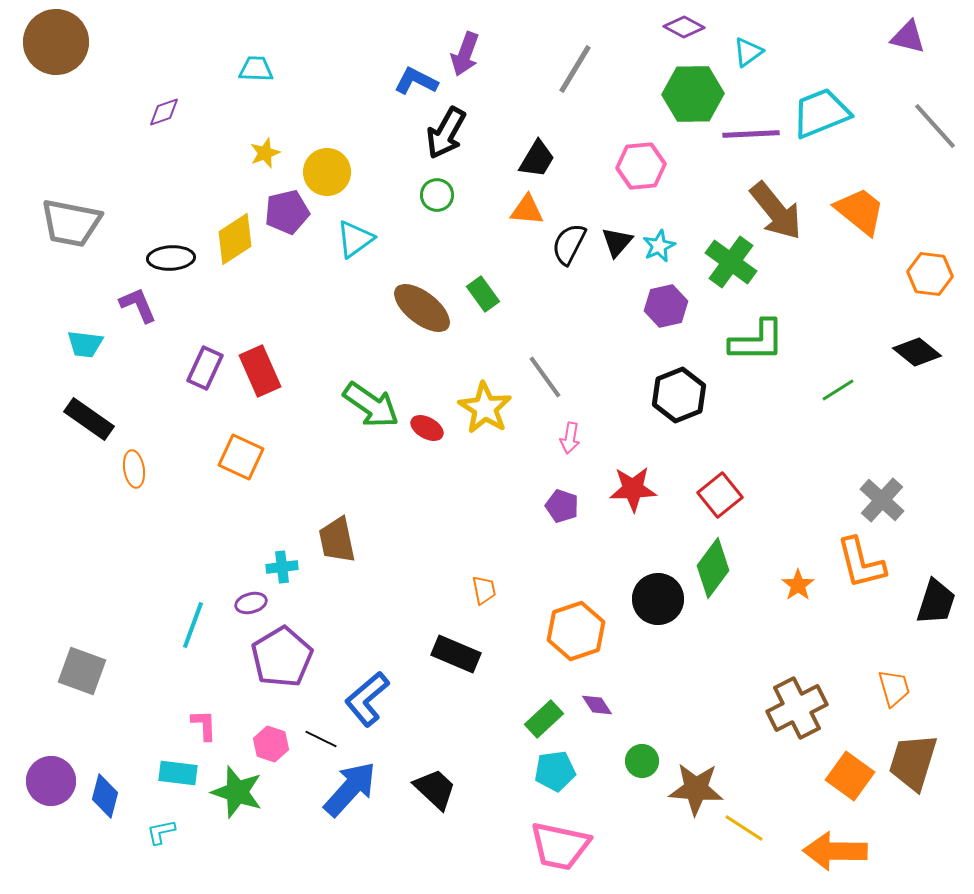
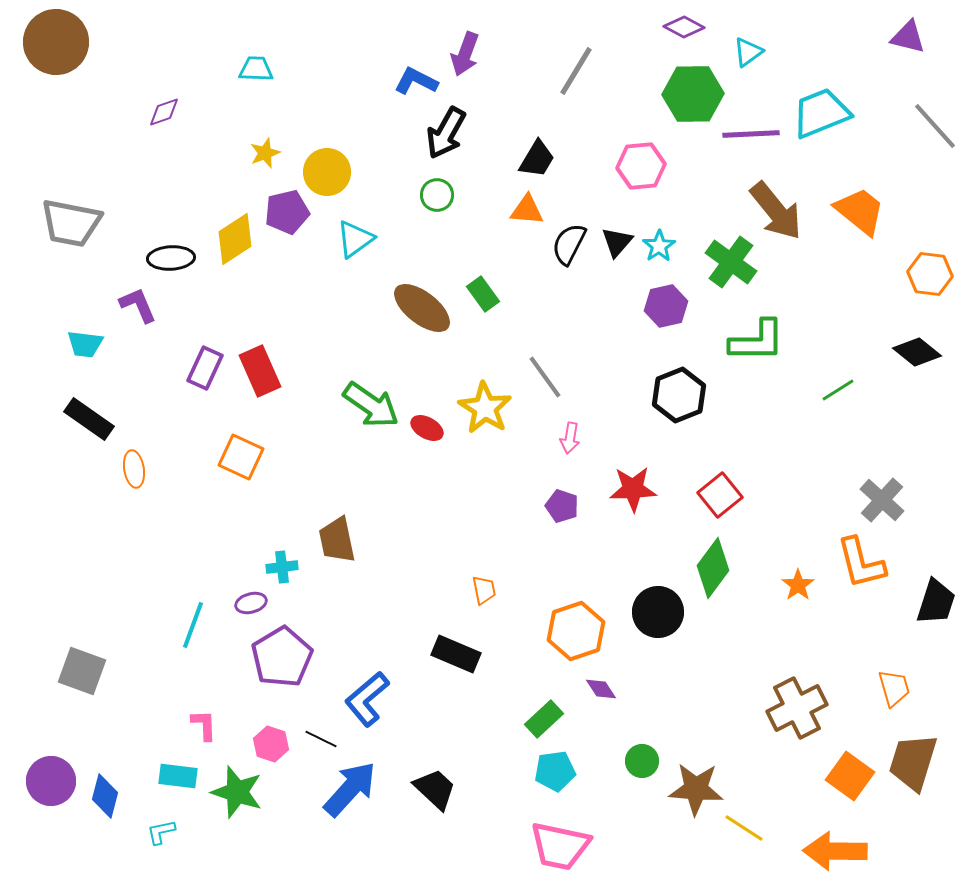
gray line at (575, 69): moved 1 px right, 2 px down
cyan star at (659, 246): rotated 8 degrees counterclockwise
black circle at (658, 599): moved 13 px down
purple diamond at (597, 705): moved 4 px right, 16 px up
cyan rectangle at (178, 773): moved 3 px down
